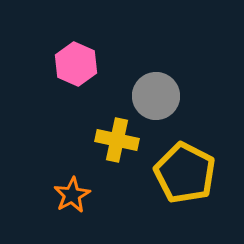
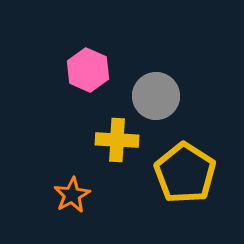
pink hexagon: moved 12 px right, 6 px down
yellow cross: rotated 9 degrees counterclockwise
yellow pentagon: rotated 6 degrees clockwise
